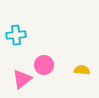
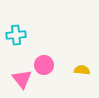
pink triangle: rotated 30 degrees counterclockwise
